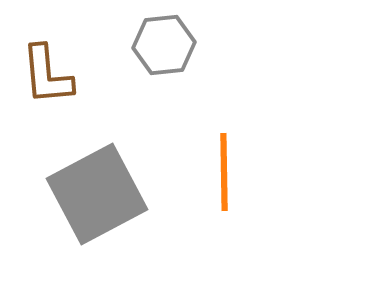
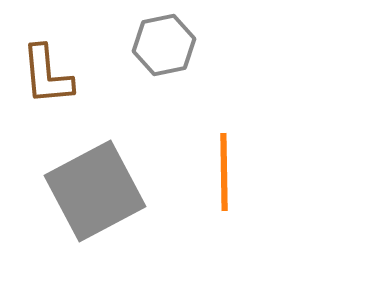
gray hexagon: rotated 6 degrees counterclockwise
gray square: moved 2 px left, 3 px up
